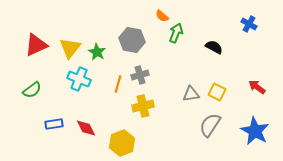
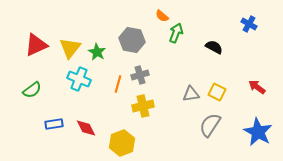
blue star: moved 3 px right, 1 px down
